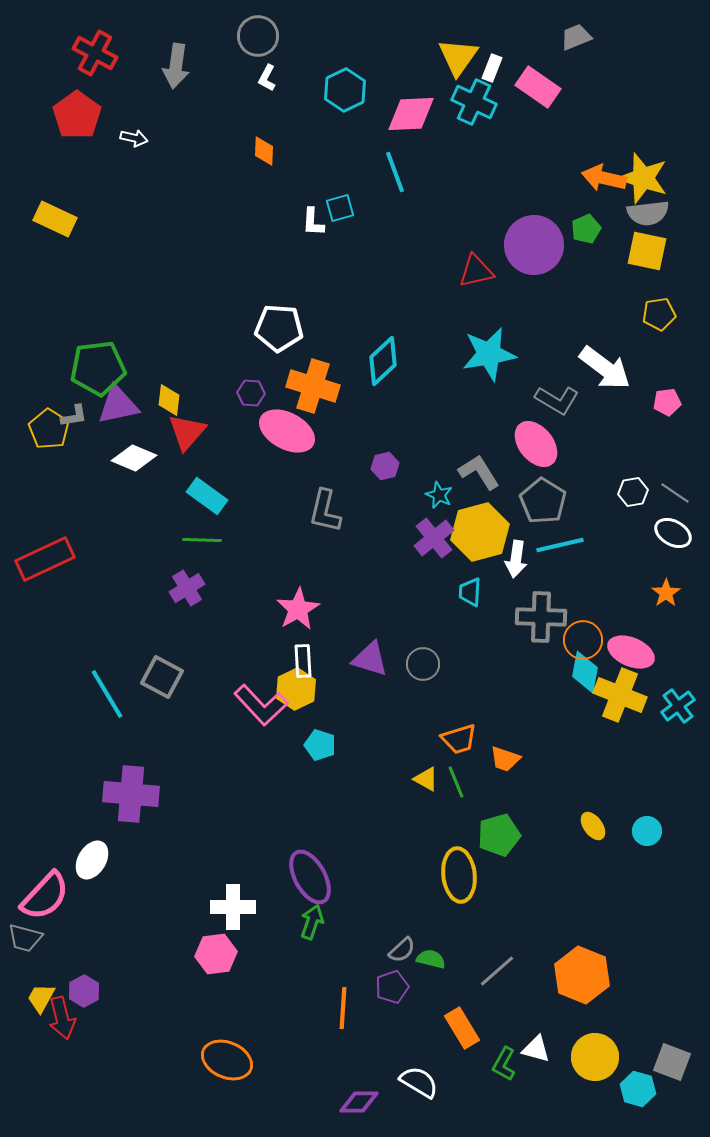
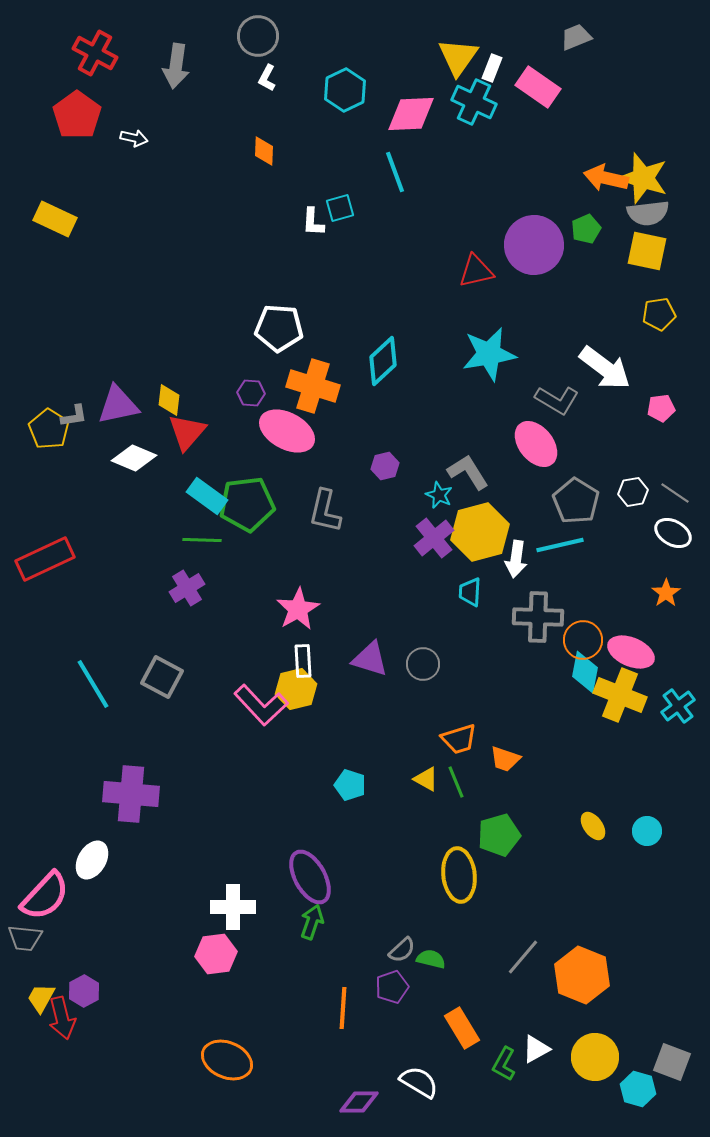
orange arrow at (604, 178): moved 2 px right
green pentagon at (98, 368): moved 149 px right, 136 px down
pink pentagon at (667, 402): moved 6 px left, 6 px down
gray L-shape at (479, 472): moved 11 px left
gray pentagon at (543, 501): moved 33 px right
gray cross at (541, 617): moved 3 px left
yellow hexagon at (296, 689): rotated 12 degrees clockwise
cyan line at (107, 694): moved 14 px left, 10 px up
cyan pentagon at (320, 745): moved 30 px right, 40 px down
gray trapezoid at (25, 938): rotated 9 degrees counterclockwise
gray line at (497, 971): moved 26 px right, 14 px up; rotated 9 degrees counterclockwise
white triangle at (536, 1049): rotated 44 degrees counterclockwise
